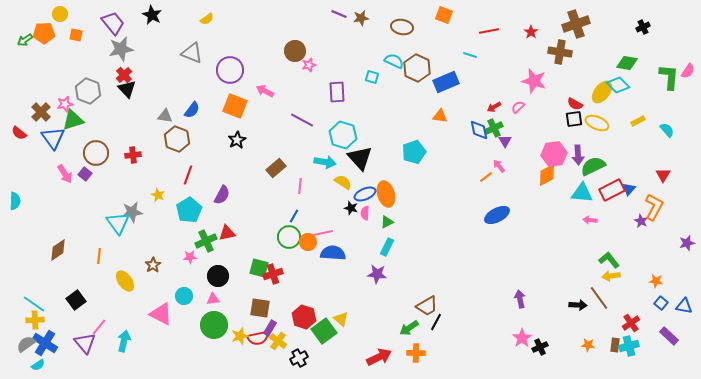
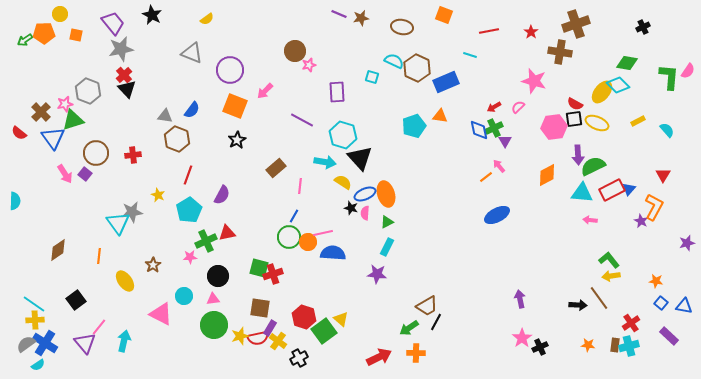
pink arrow at (265, 91): rotated 72 degrees counterclockwise
cyan pentagon at (414, 152): moved 26 px up
pink hexagon at (554, 154): moved 27 px up
